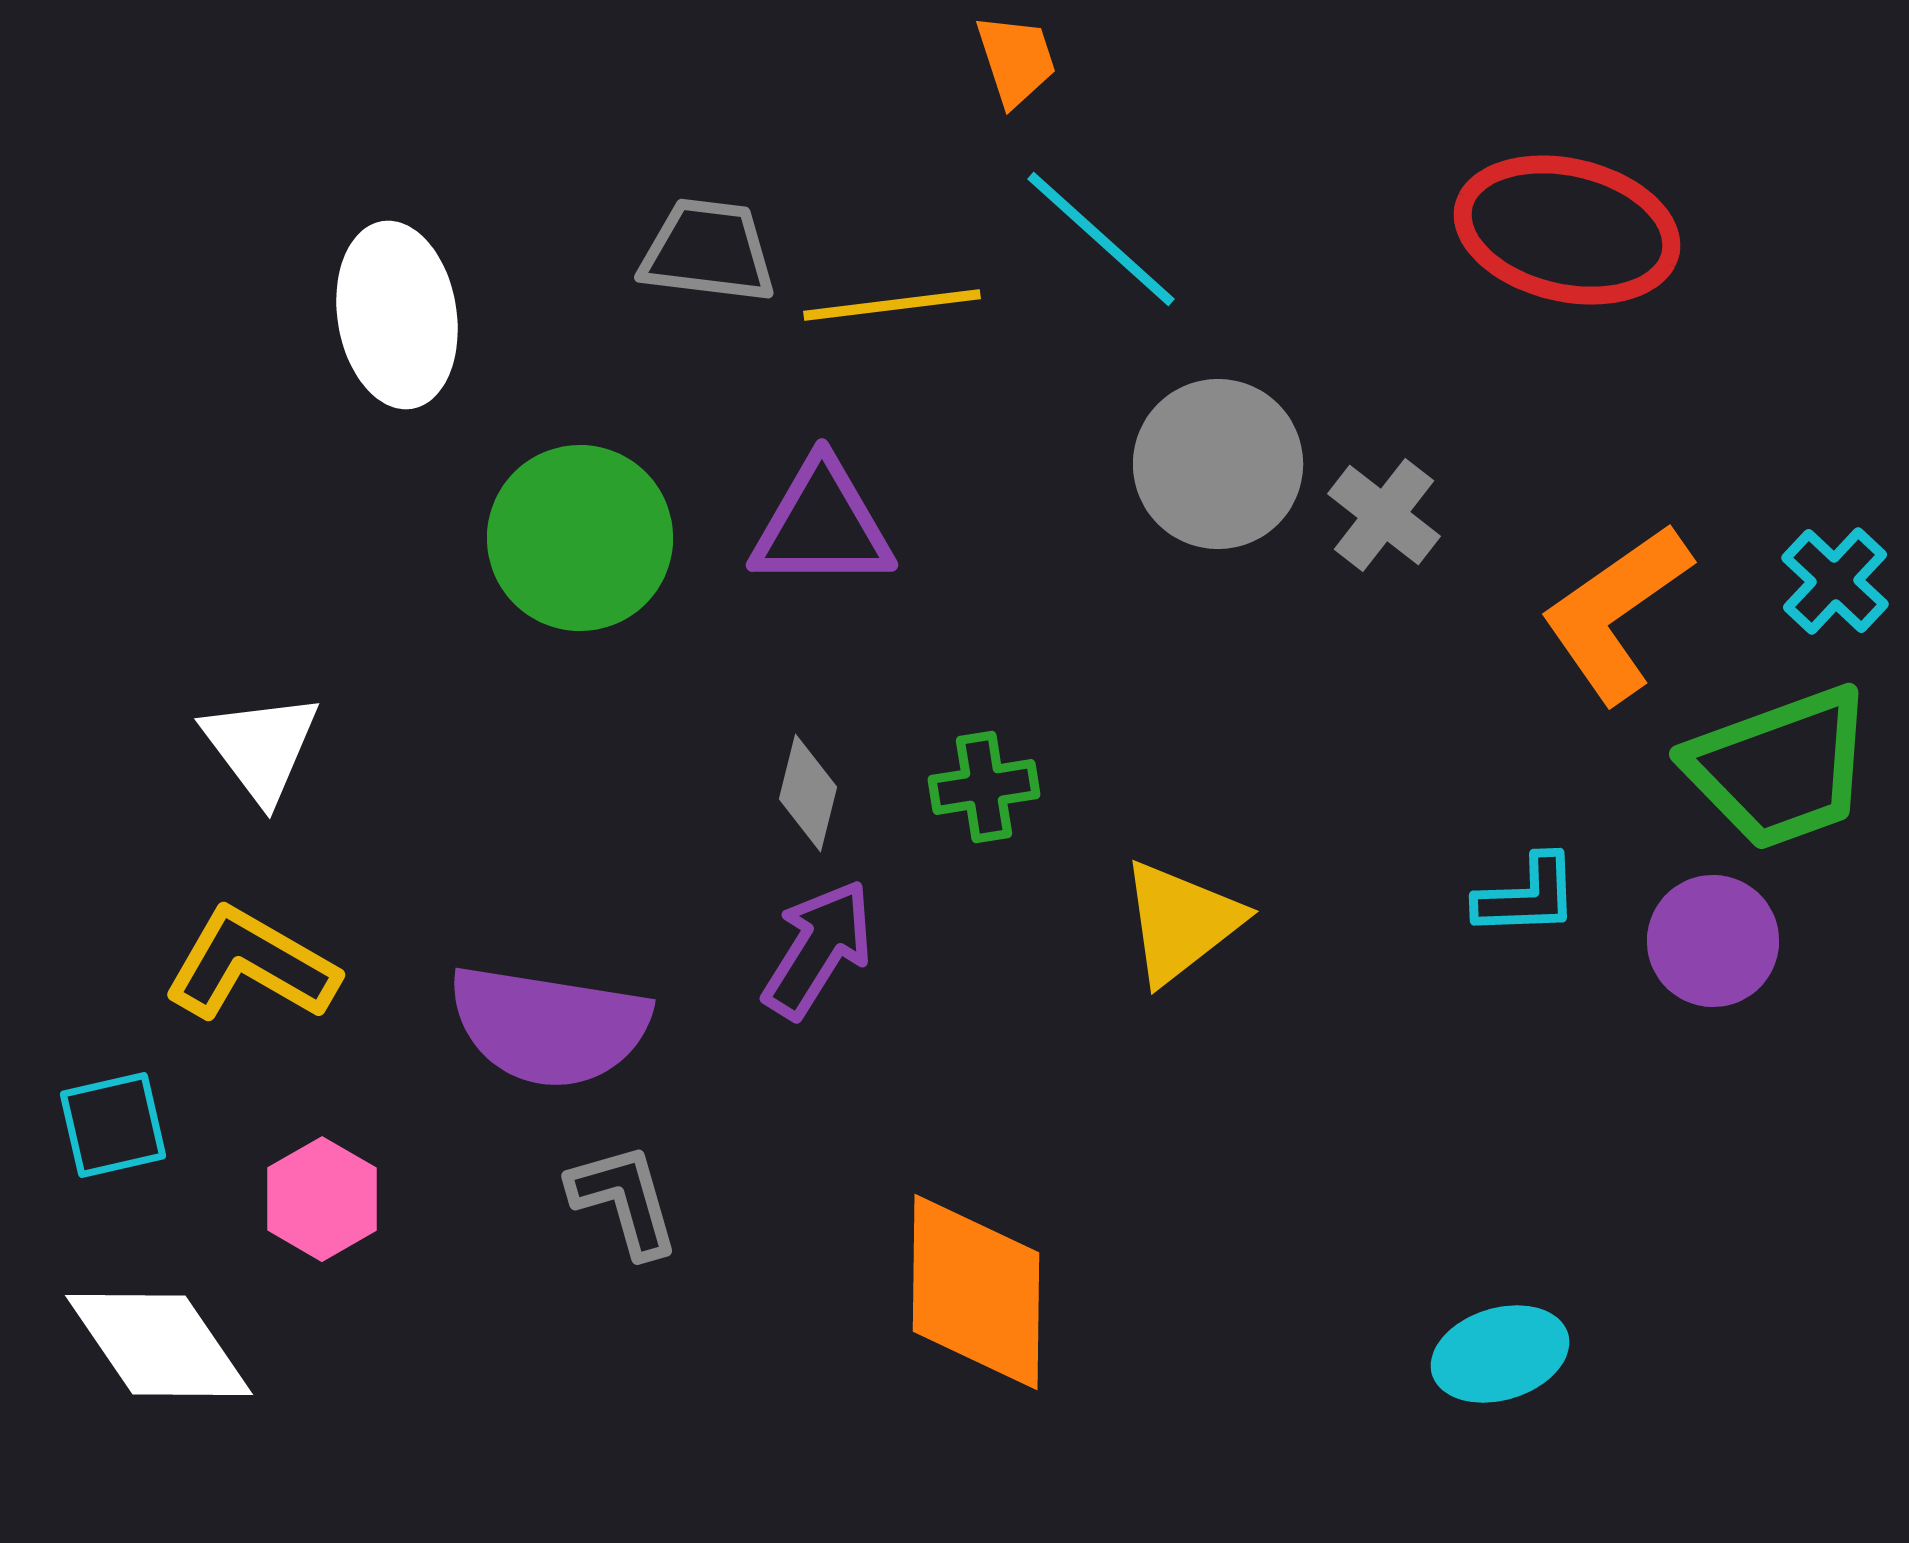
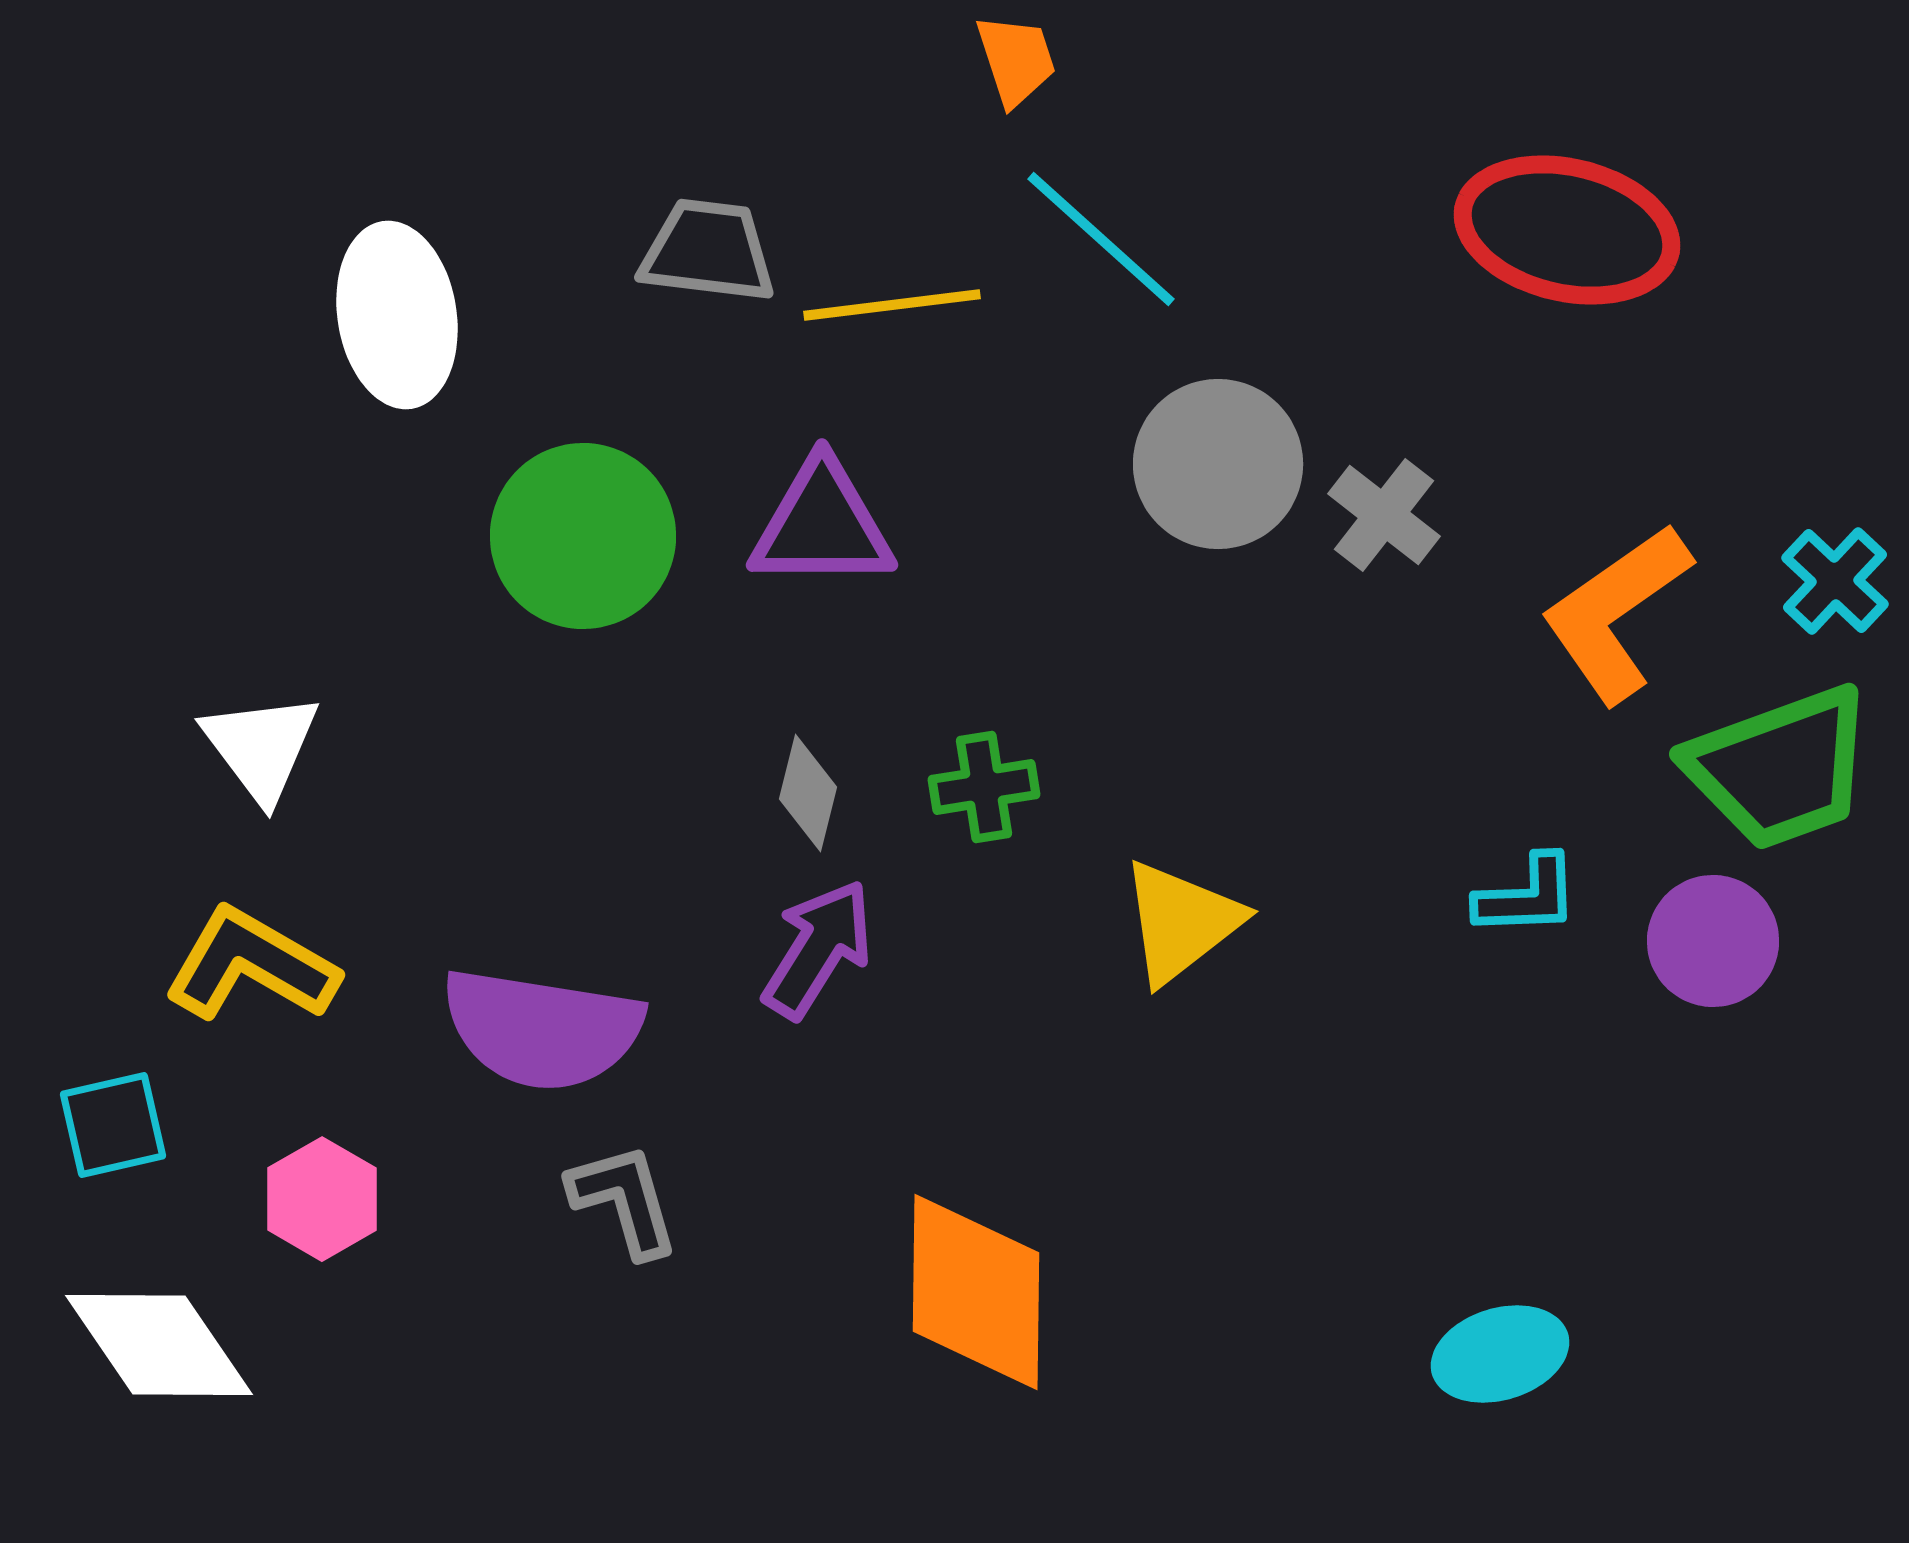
green circle: moved 3 px right, 2 px up
purple semicircle: moved 7 px left, 3 px down
